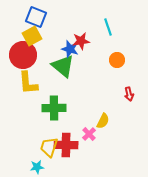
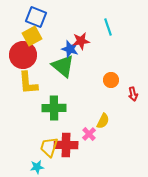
orange circle: moved 6 px left, 20 px down
red arrow: moved 4 px right
